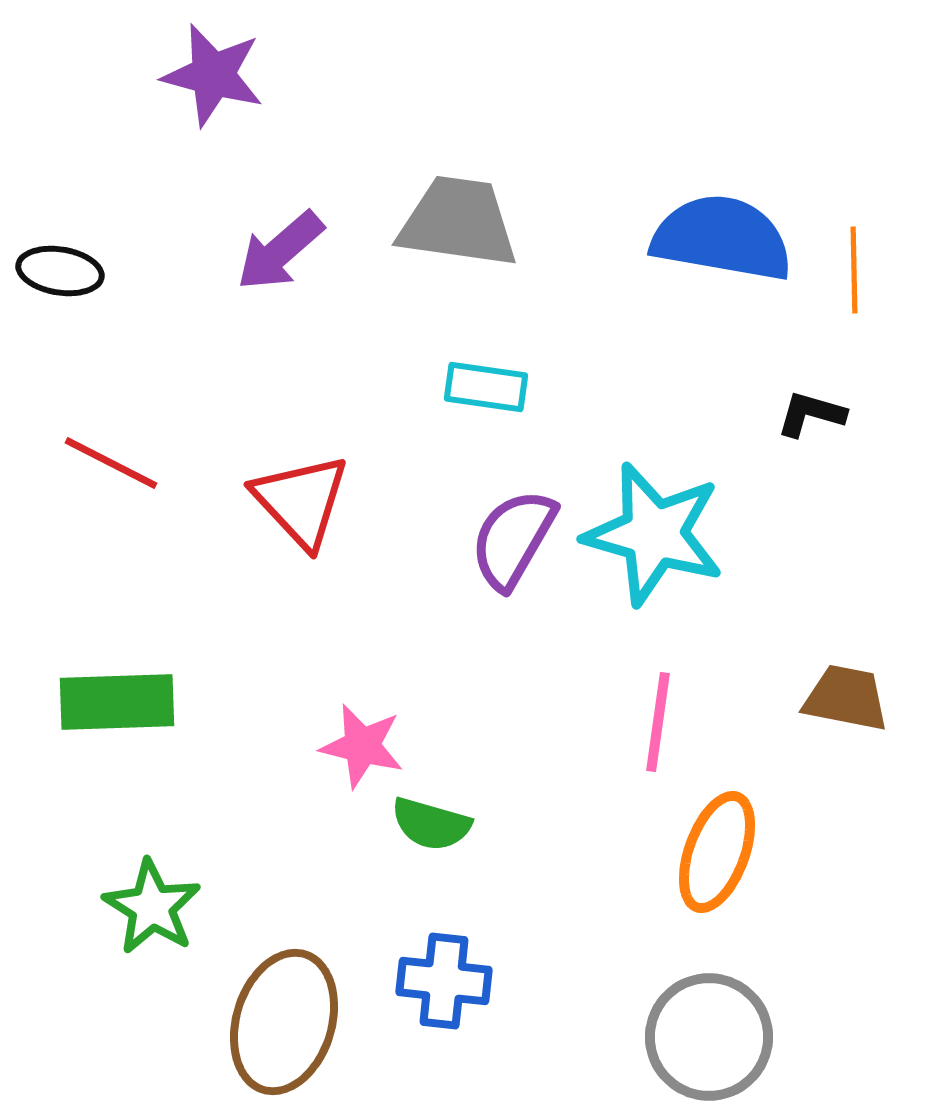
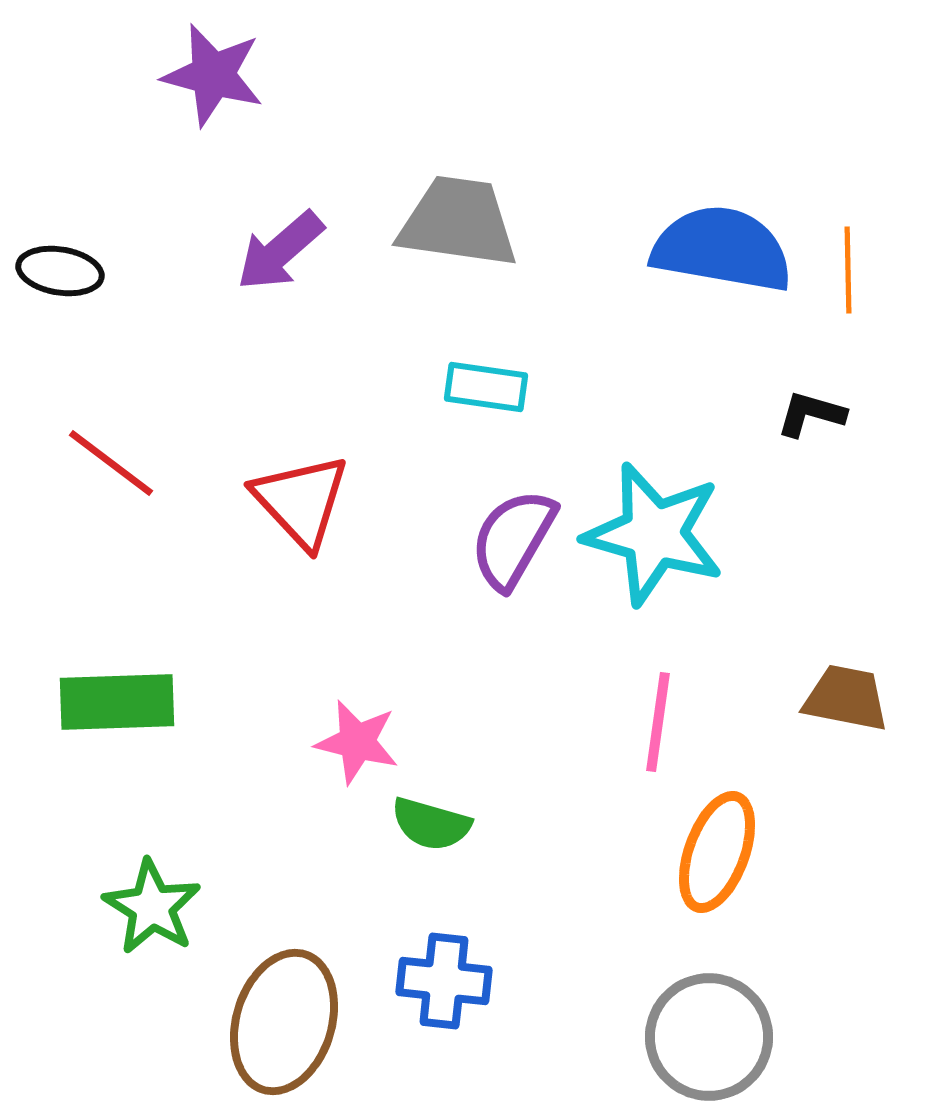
blue semicircle: moved 11 px down
orange line: moved 6 px left
red line: rotated 10 degrees clockwise
pink star: moved 5 px left, 4 px up
